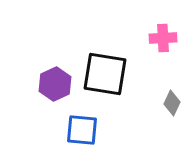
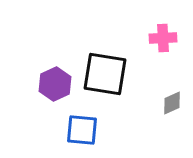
gray diamond: rotated 40 degrees clockwise
